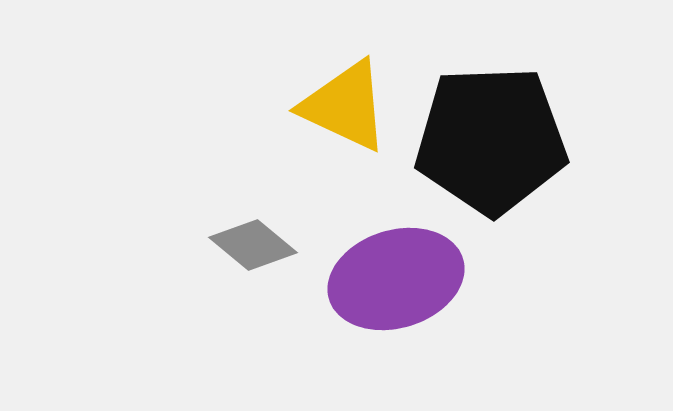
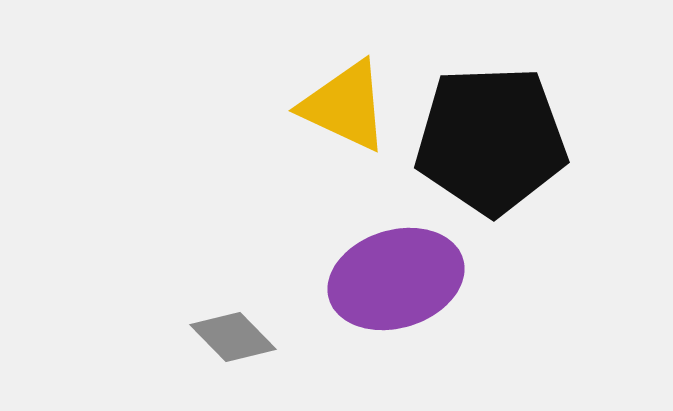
gray diamond: moved 20 px left, 92 px down; rotated 6 degrees clockwise
